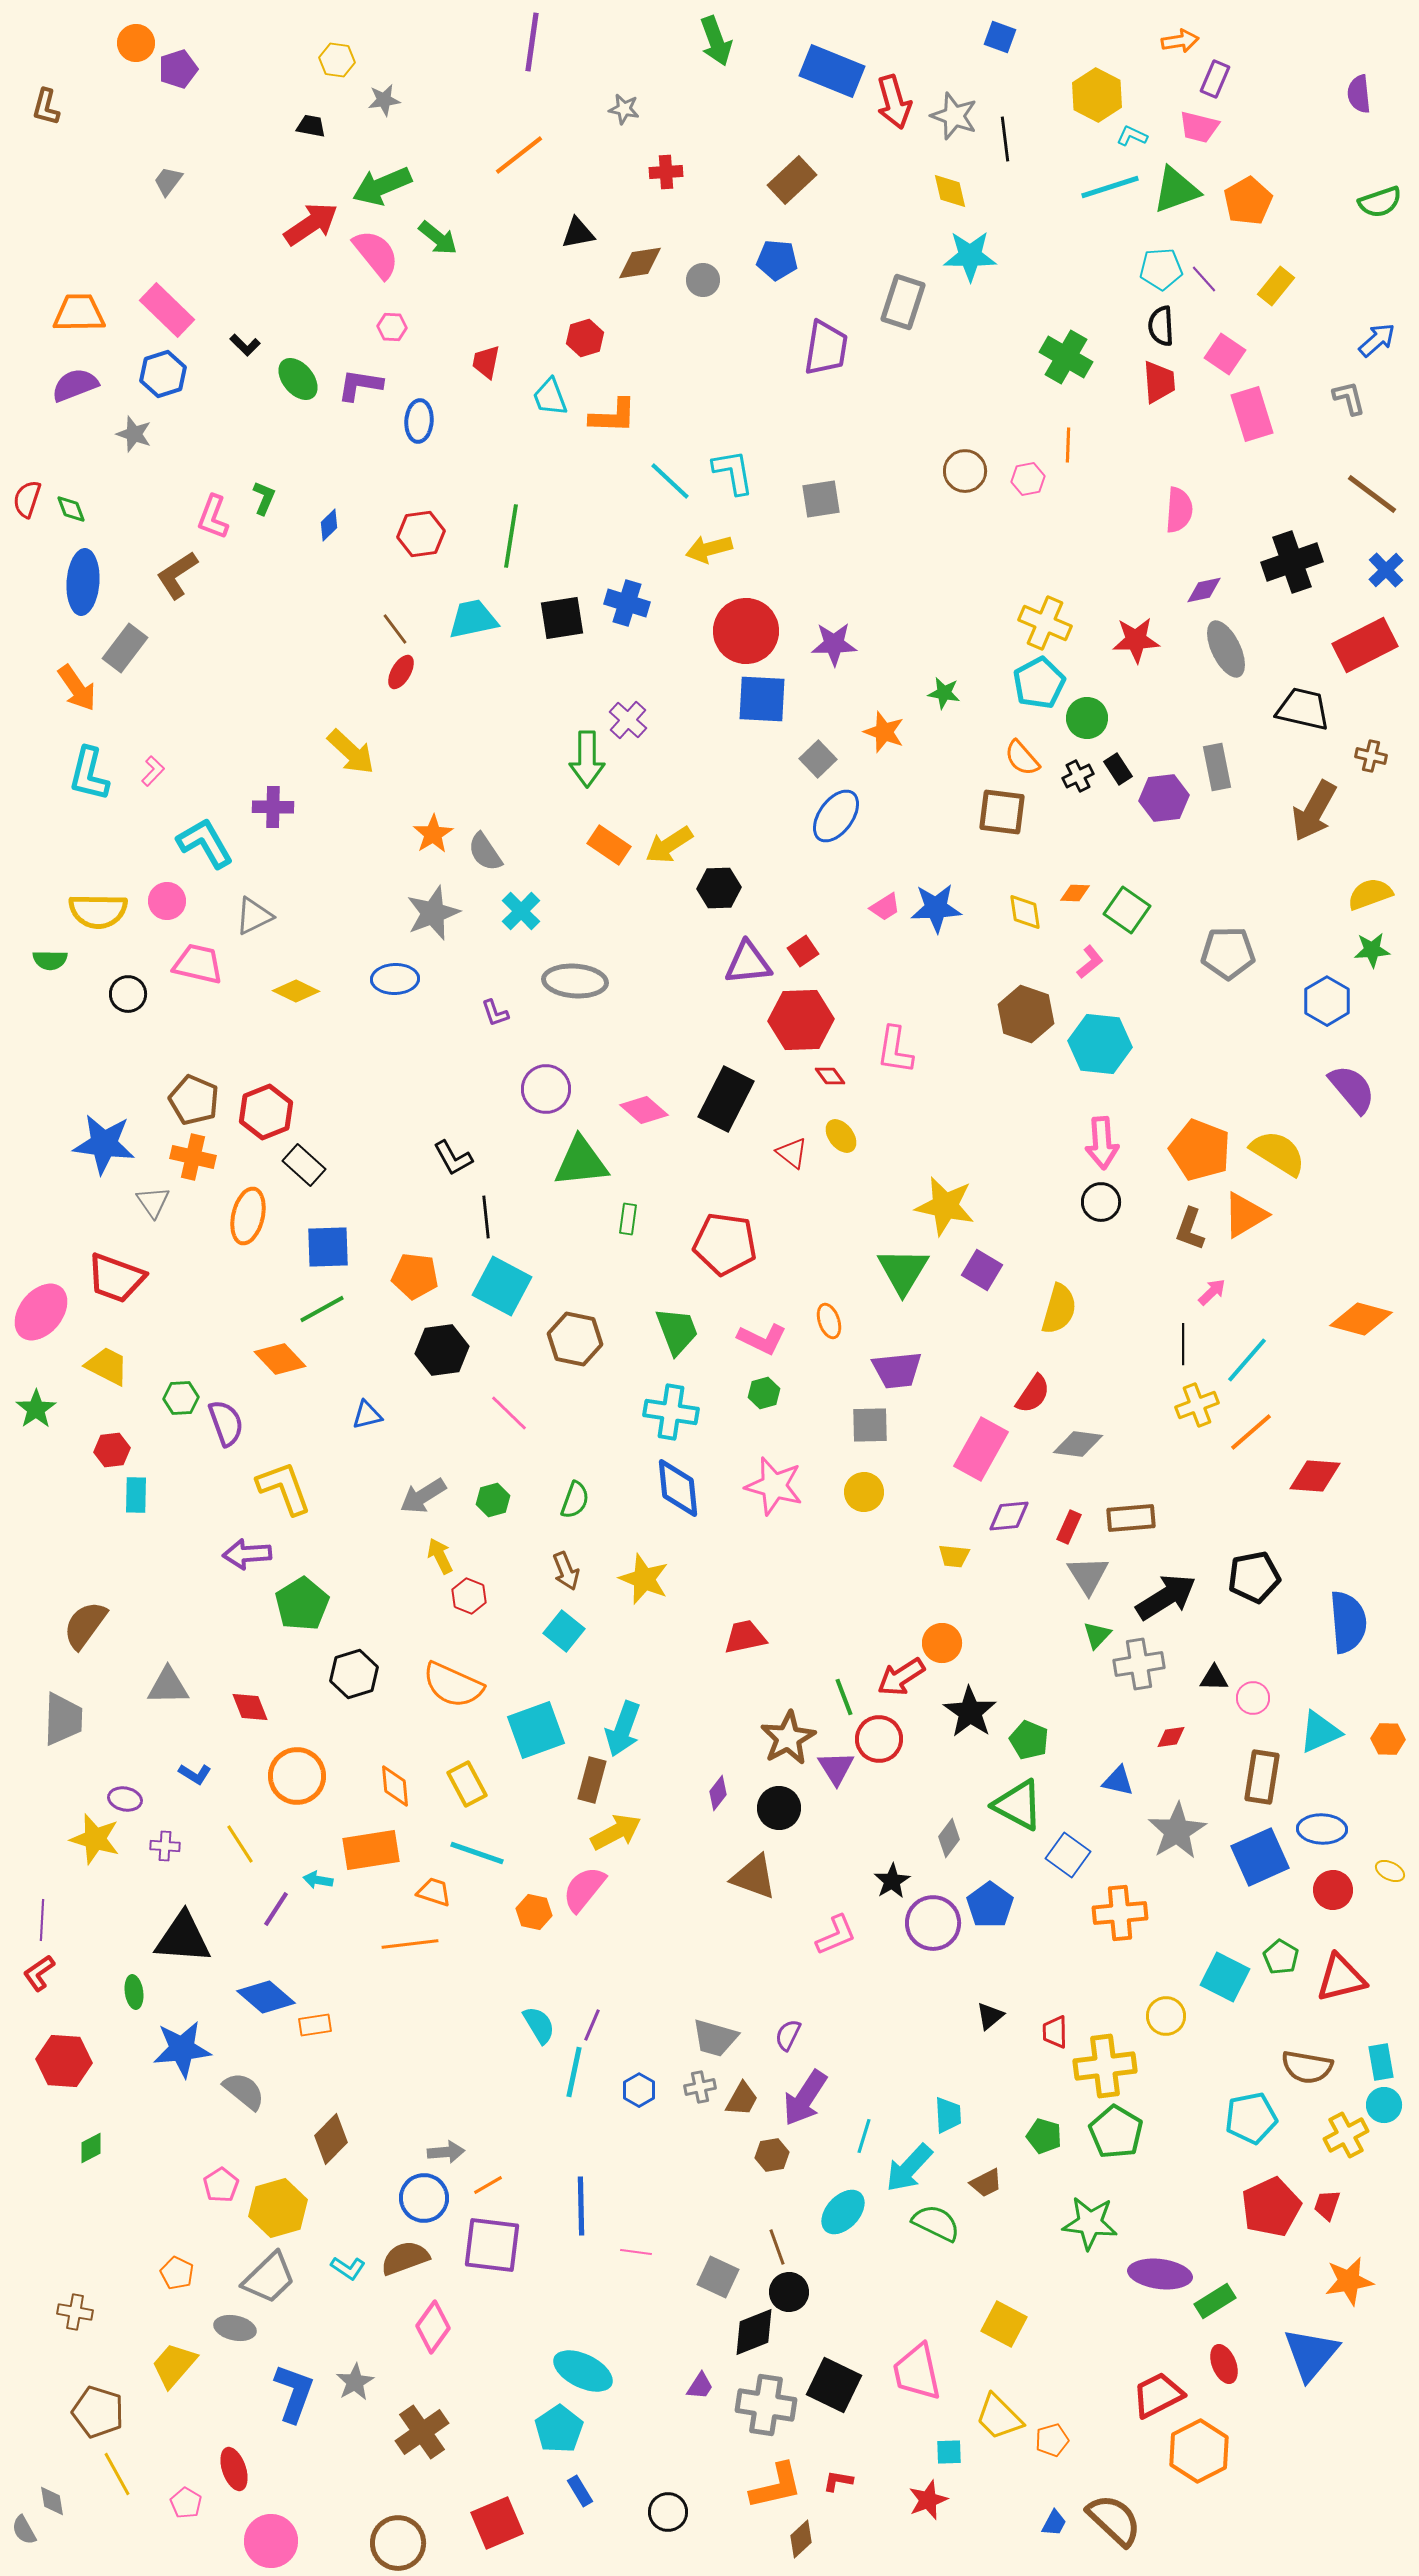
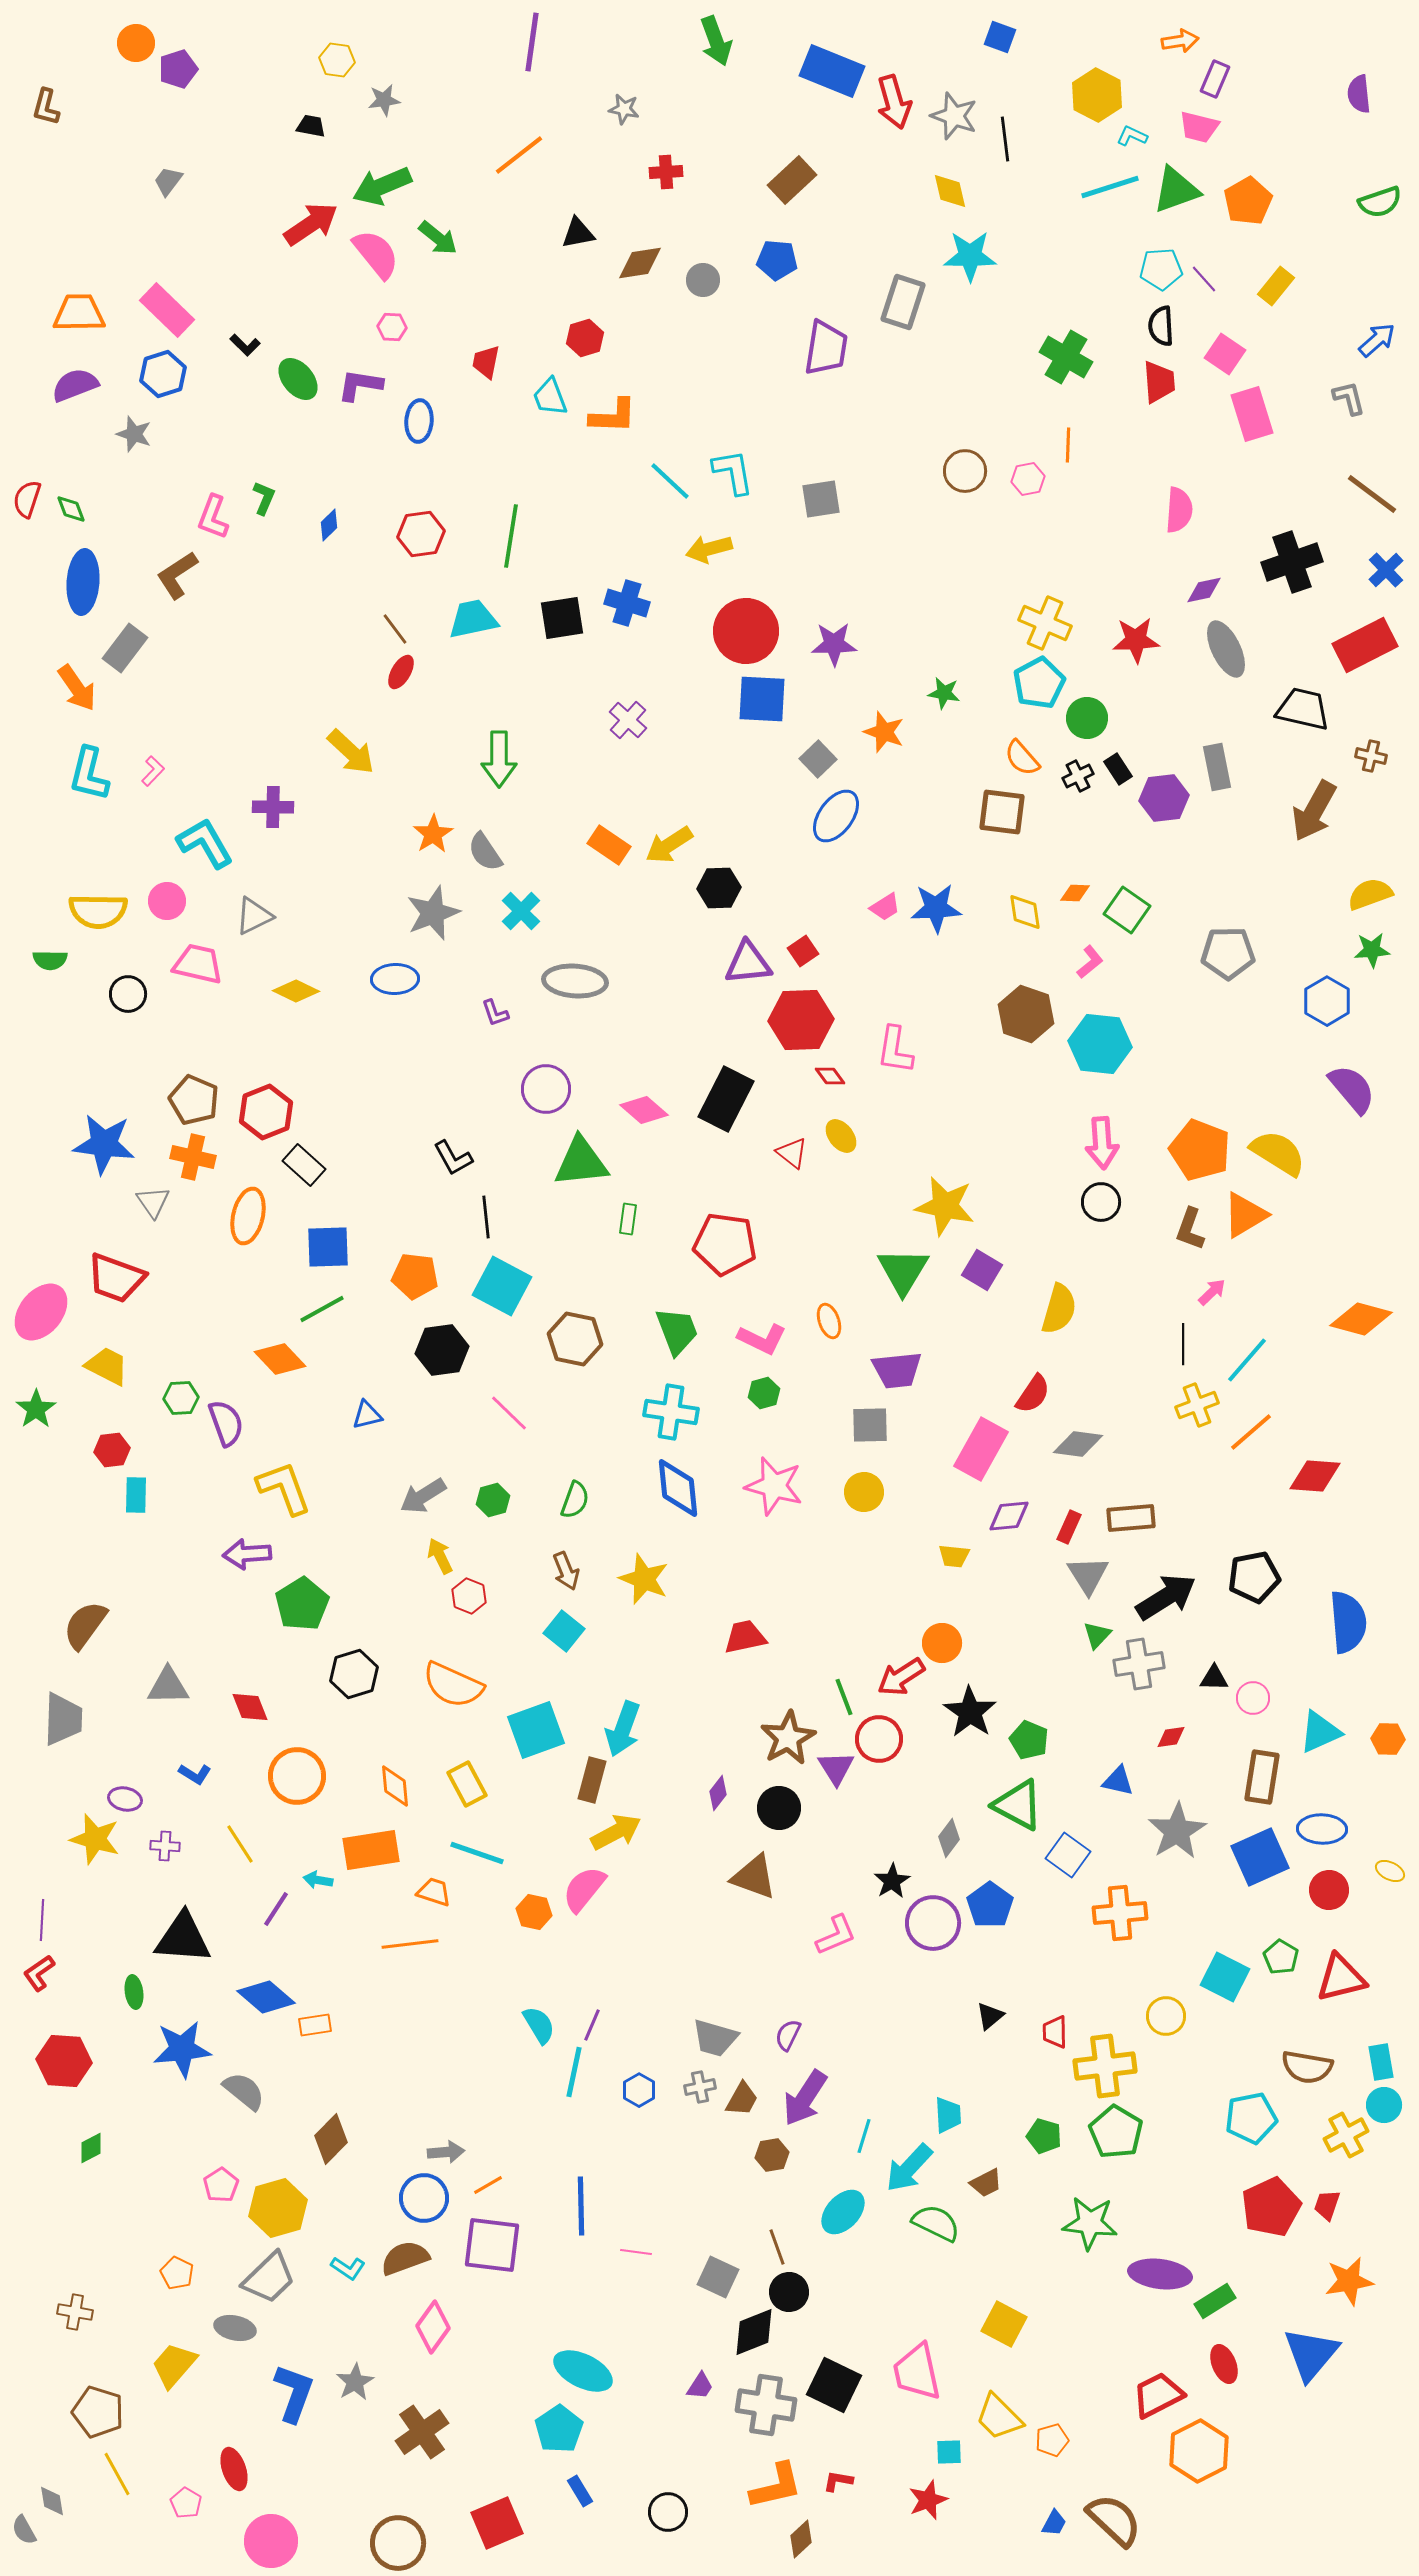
green arrow at (587, 759): moved 88 px left
red circle at (1333, 1890): moved 4 px left
